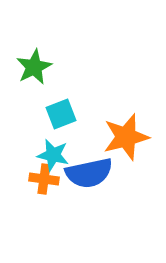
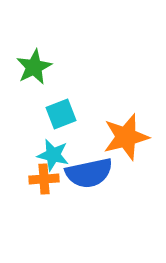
orange cross: rotated 12 degrees counterclockwise
